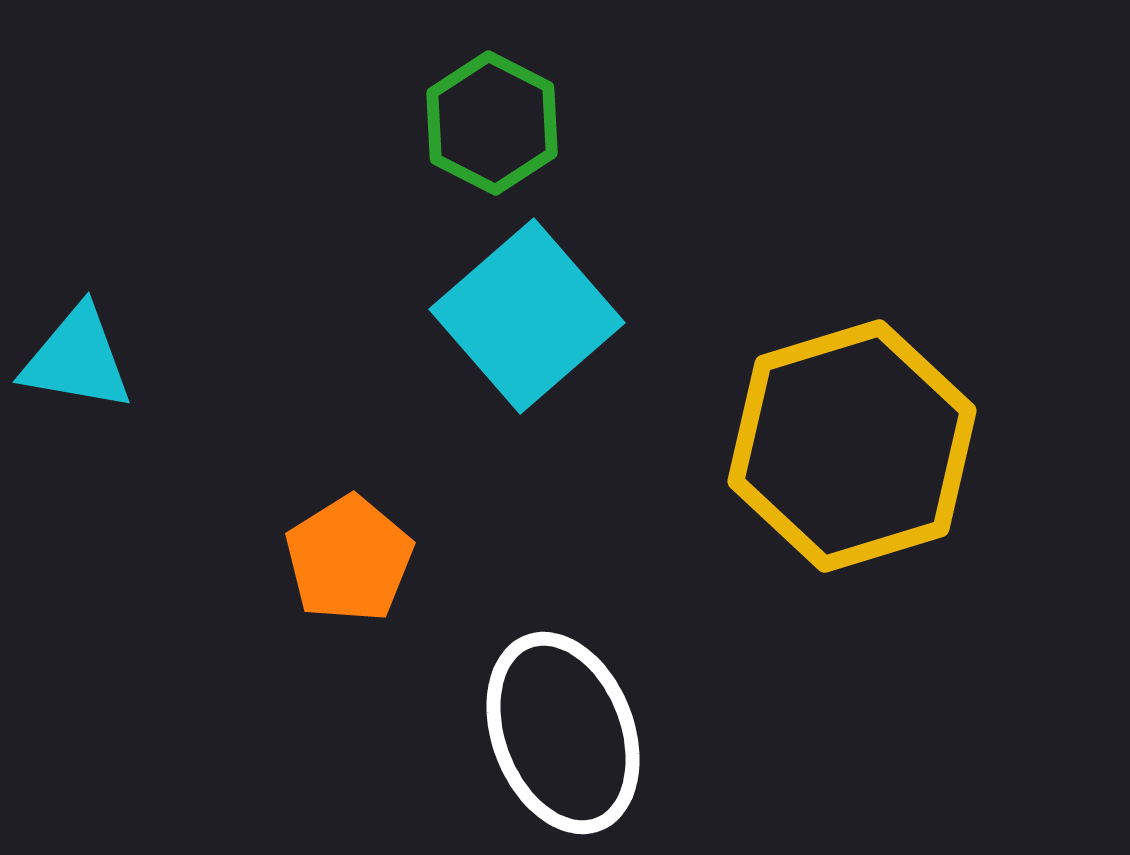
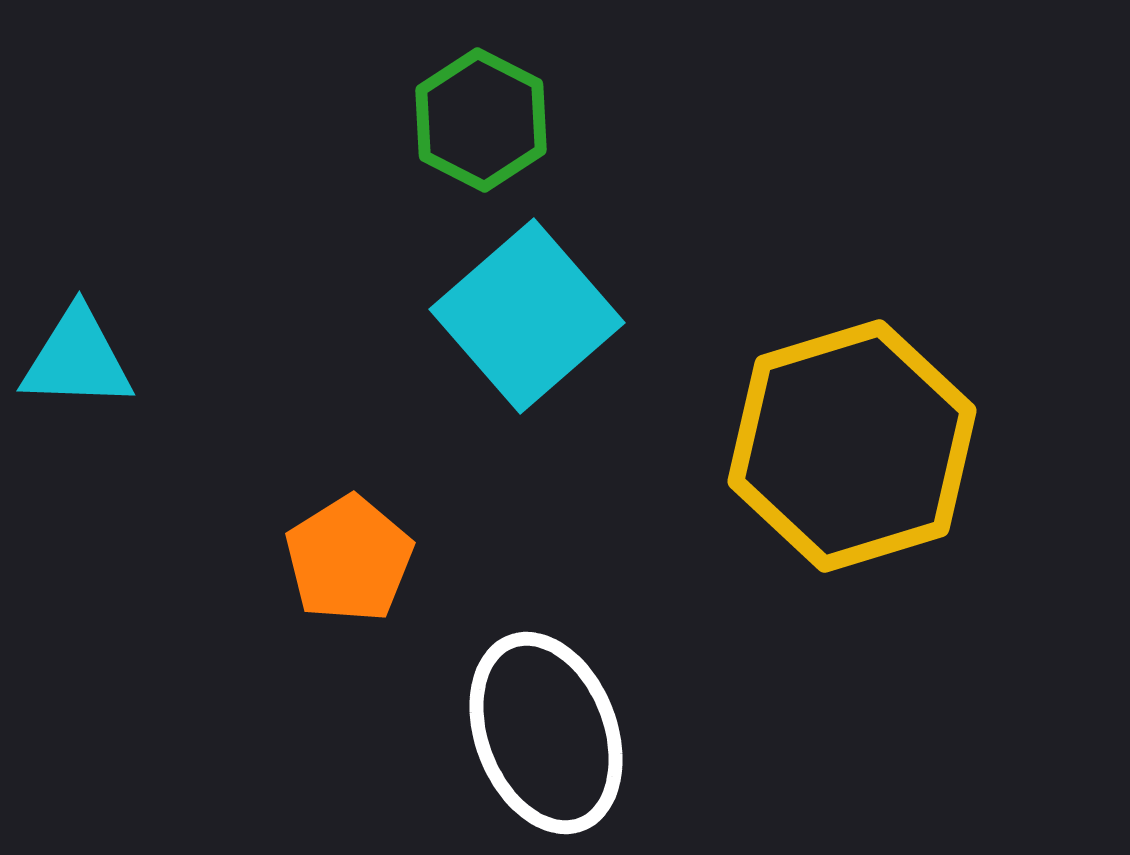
green hexagon: moved 11 px left, 3 px up
cyan triangle: rotated 8 degrees counterclockwise
white ellipse: moved 17 px left
